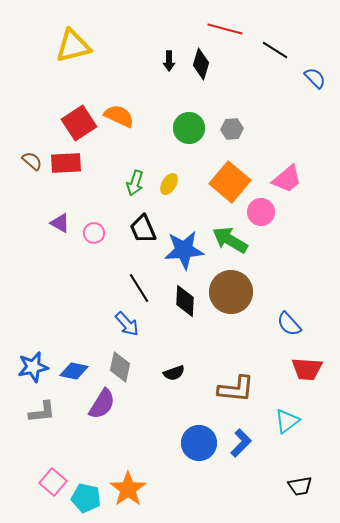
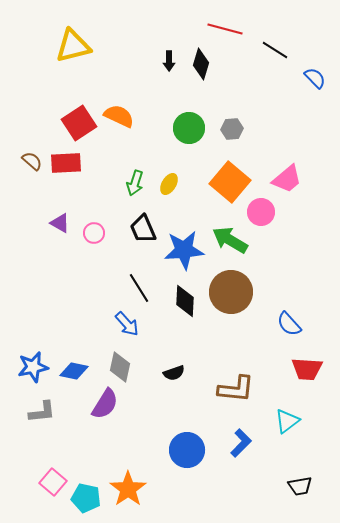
purple semicircle at (102, 404): moved 3 px right
blue circle at (199, 443): moved 12 px left, 7 px down
